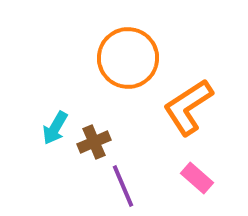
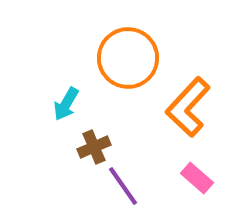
orange L-shape: rotated 14 degrees counterclockwise
cyan arrow: moved 11 px right, 24 px up
brown cross: moved 5 px down
purple line: rotated 12 degrees counterclockwise
